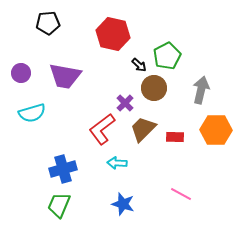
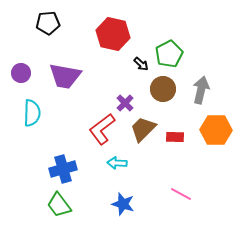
green pentagon: moved 2 px right, 2 px up
black arrow: moved 2 px right, 1 px up
brown circle: moved 9 px right, 1 px down
cyan semicircle: rotated 72 degrees counterclockwise
green trapezoid: rotated 60 degrees counterclockwise
